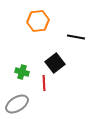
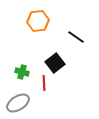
black line: rotated 24 degrees clockwise
gray ellipse: moved 1 px right, 1 px up
